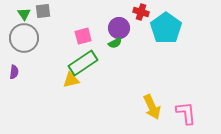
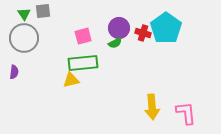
red cross: moved 2 px right, 21 px down
green rectangle: rotated 28 degrees clockwise
yellow arrow: rotated 20 degrees clockwise
